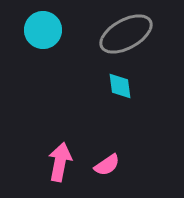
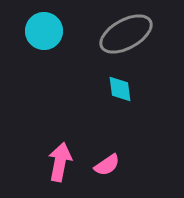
cyan circle: moved 1 px right, 1 px down
cyan diamond: moved 3 px down
